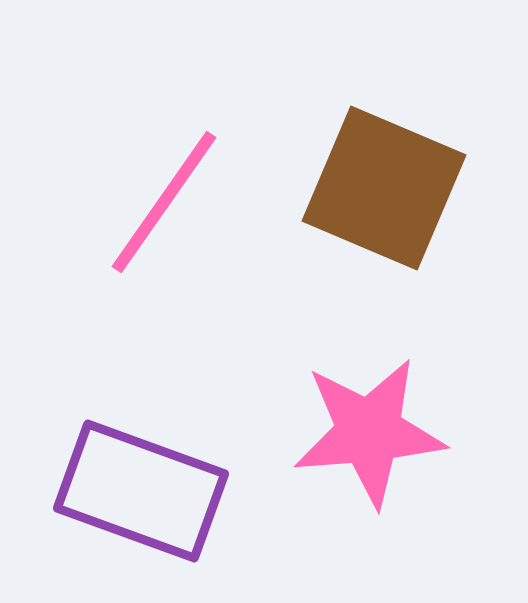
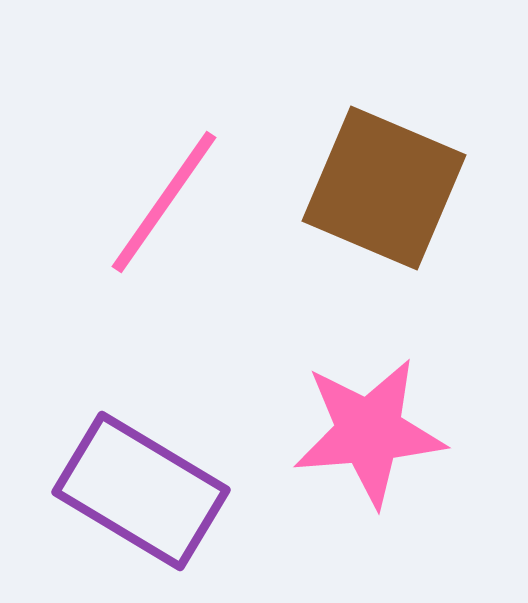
purple rectangle: rotated 11 degrees clockwise
